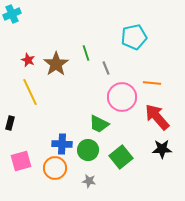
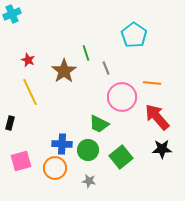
cyan pentagon: moved 2 px up; rotated 25 degrees counterclockwise
brown star: moved 8 px right, 7 px down
